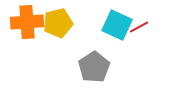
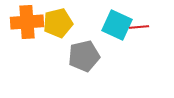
red line: rotated 24 degrees clockwise
gray pentagon: moved 10 px left, 11 px up; rotated 20 degrees clockwise
